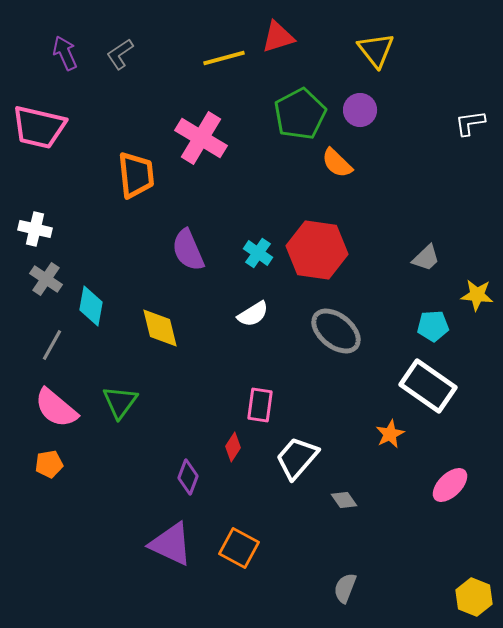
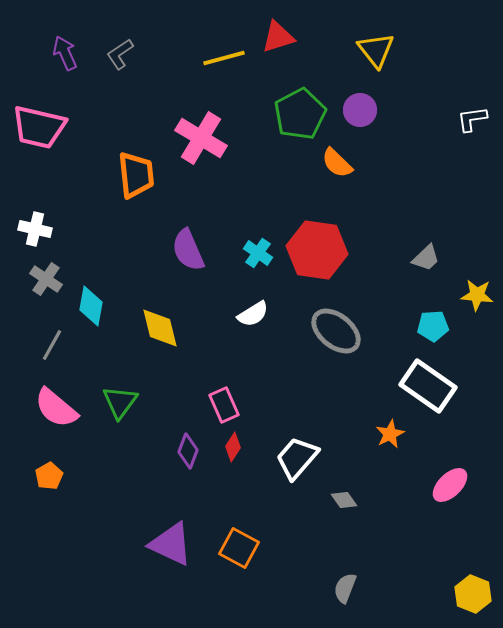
white L-shape: moved 2 px right, 4 px up
pink rectangle: moved 36 px left; rotated 32 degrees counterclockwise
orange pentagon: moved 12 px down; rotated 20 degrees counterclockwise
purple diamond: moved 26 px up
yellow hexagon: moved 1 px left, 3 px up
